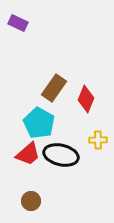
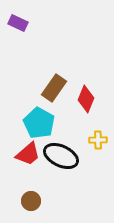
black ellipse: moved 1 px down; rotated 12 degrees clockwise
